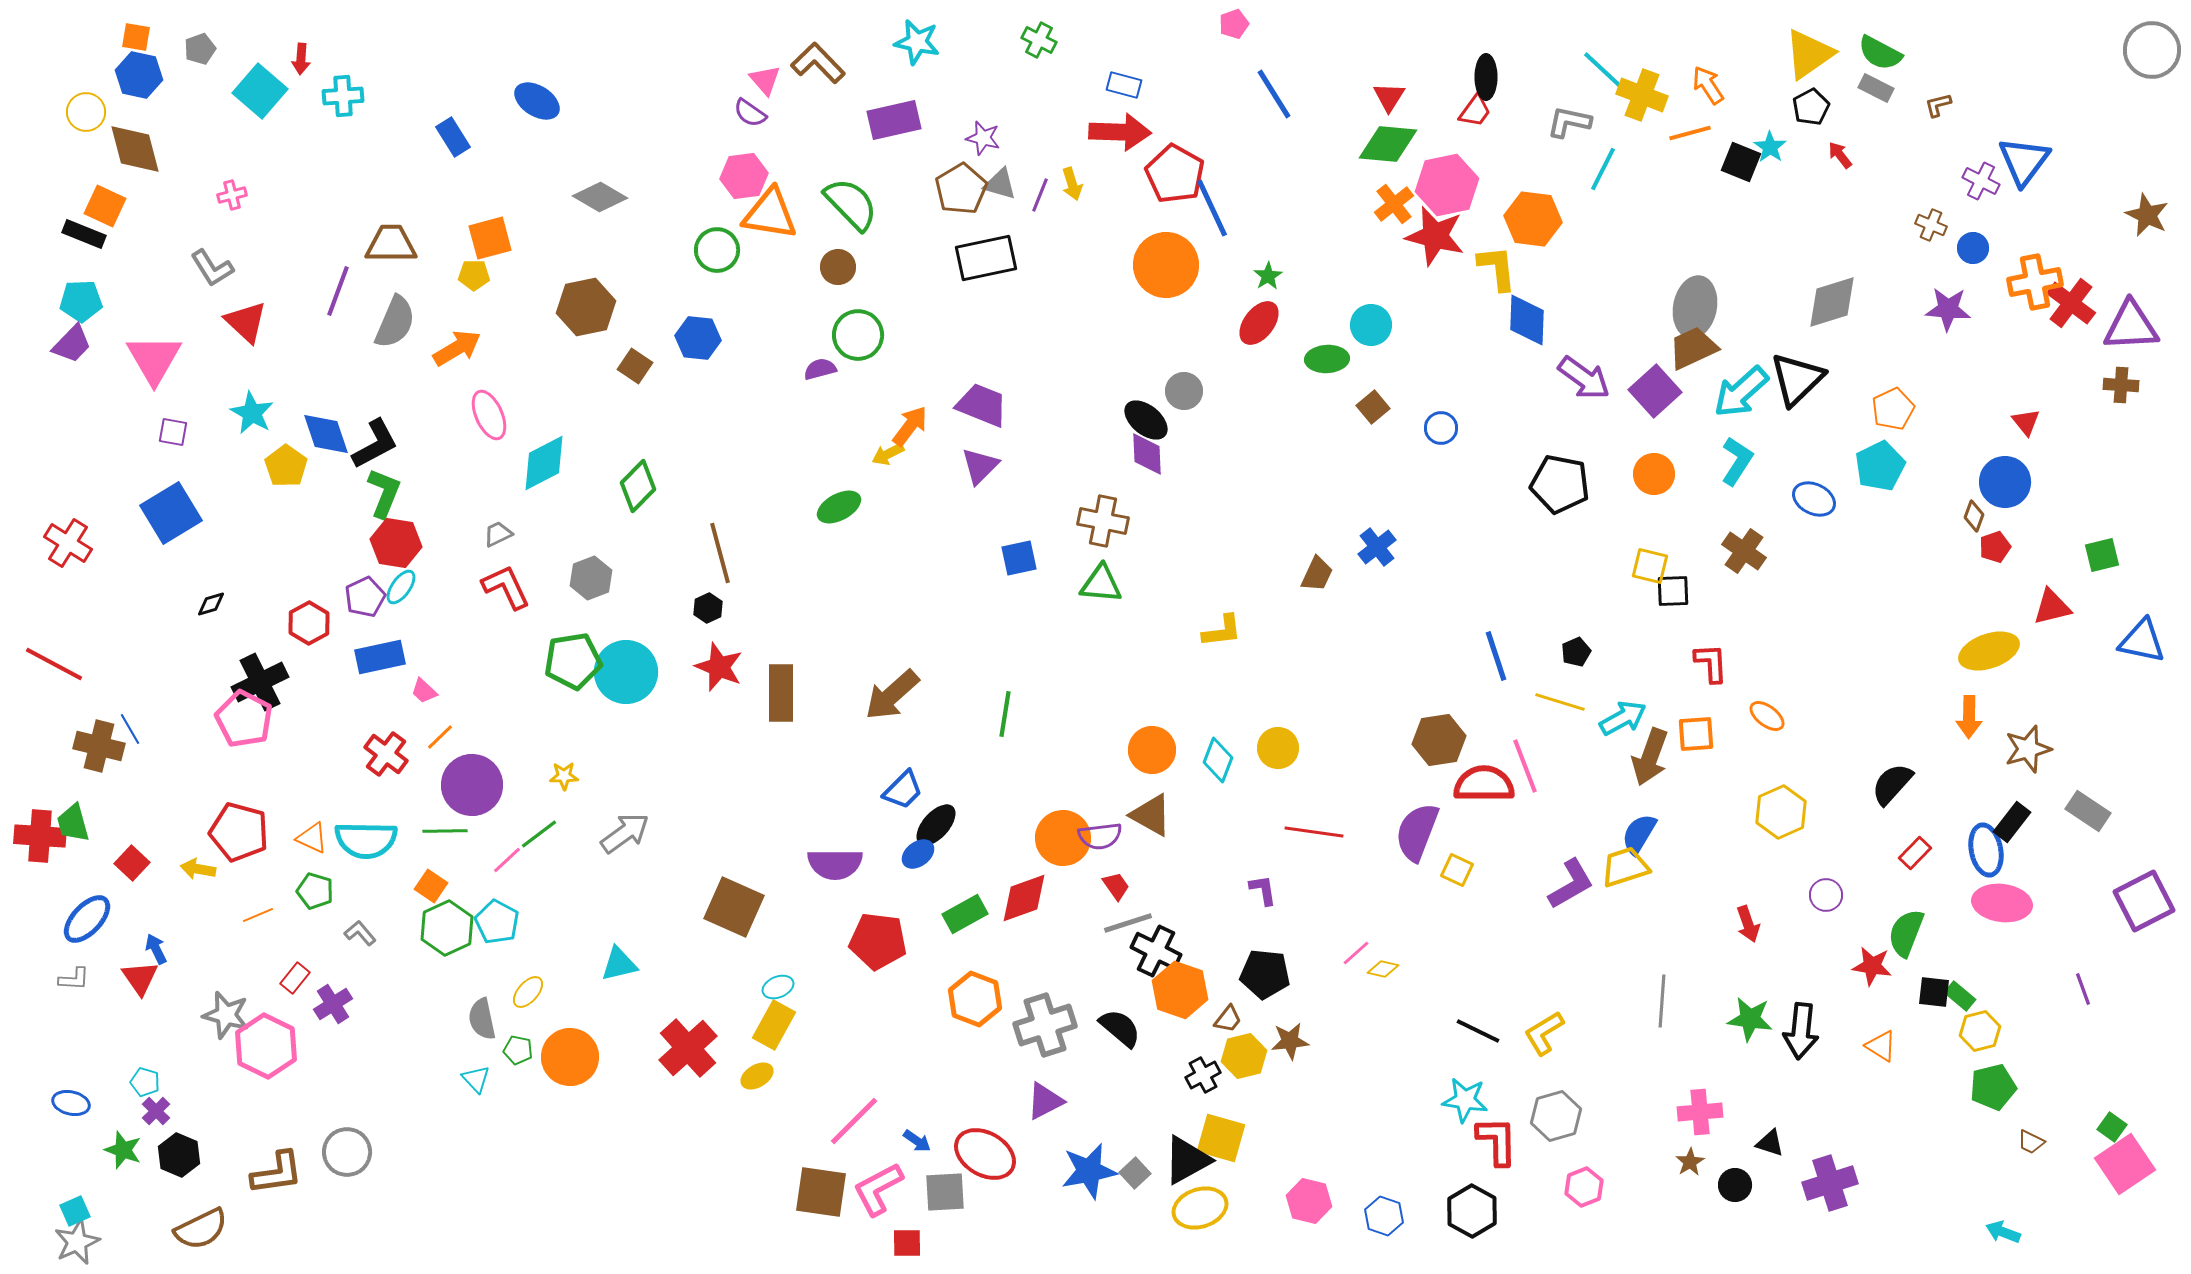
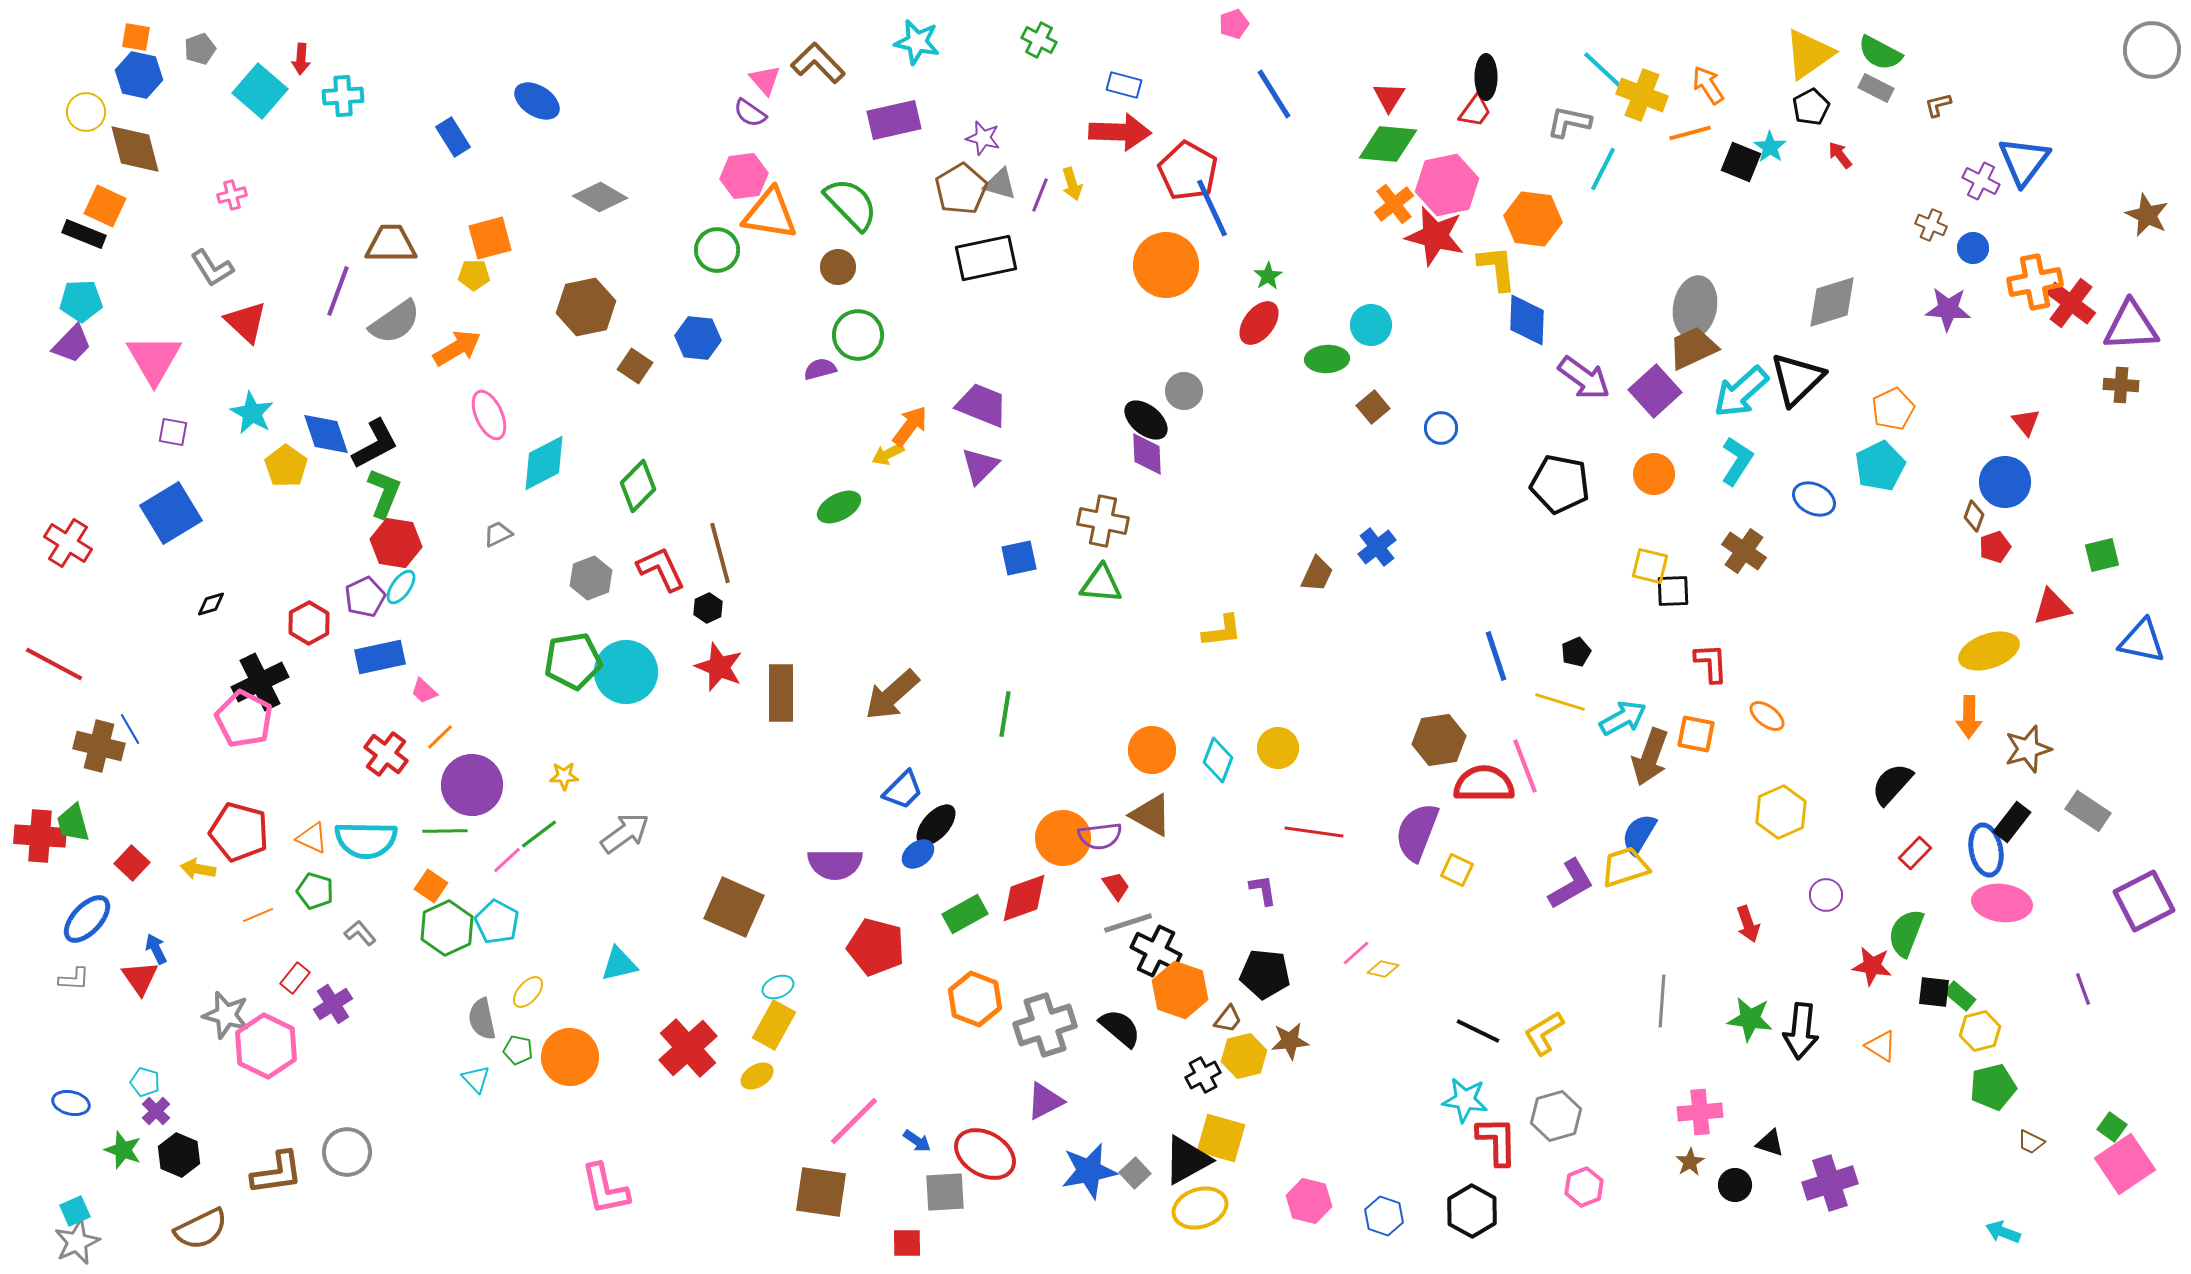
red pentagon at (1175, 174): moved 13 px right, 3 px up
gray semicircle at (395, 322): rotated 32 degrees clockwise
red L-shape at (506, 587): moved 155 px right, 18 px up
orange square at (1696, 734): rotated 15 degrees clockwise
red pentagon at (878, 941): moved 2 px left, 6 px down; rotated 8 degrees clockwise
pink L-shape at (878, 1189): moved 273 px left; rotated 74 degrees counterclockwise
